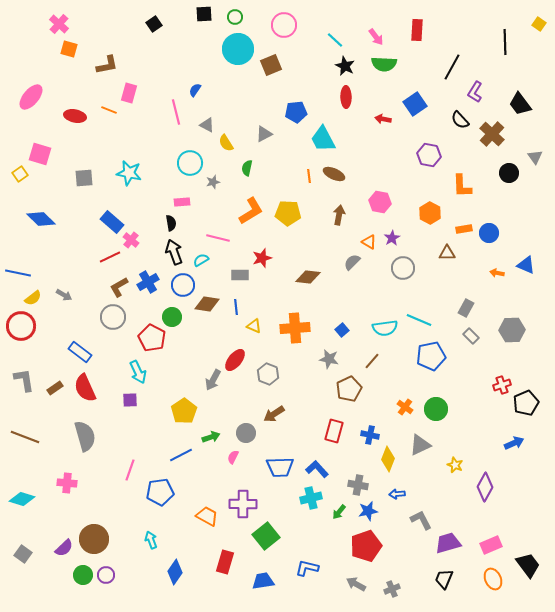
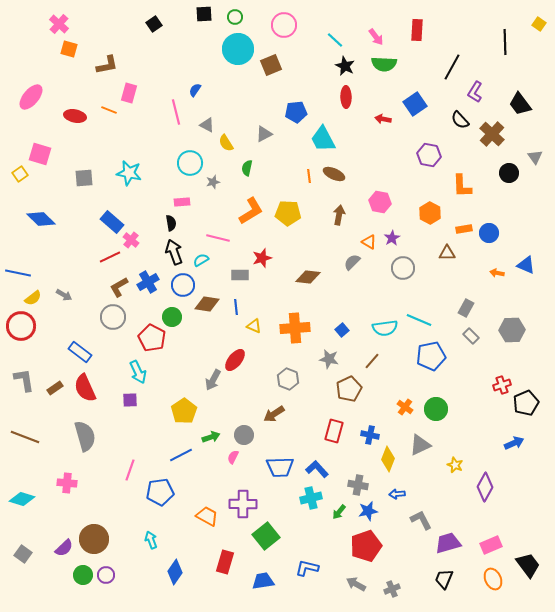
gray hexagon at (268, 374): moved 20 px right, 5 px down
gray circle at (246, 433): moved 2 px left, 2 px down
